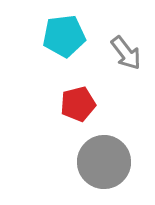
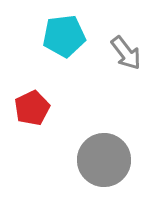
red pentagon: moved 46 px left, 4 px down; rotated 12 degrees counterclockwise
gray circle: moved 2 px up
